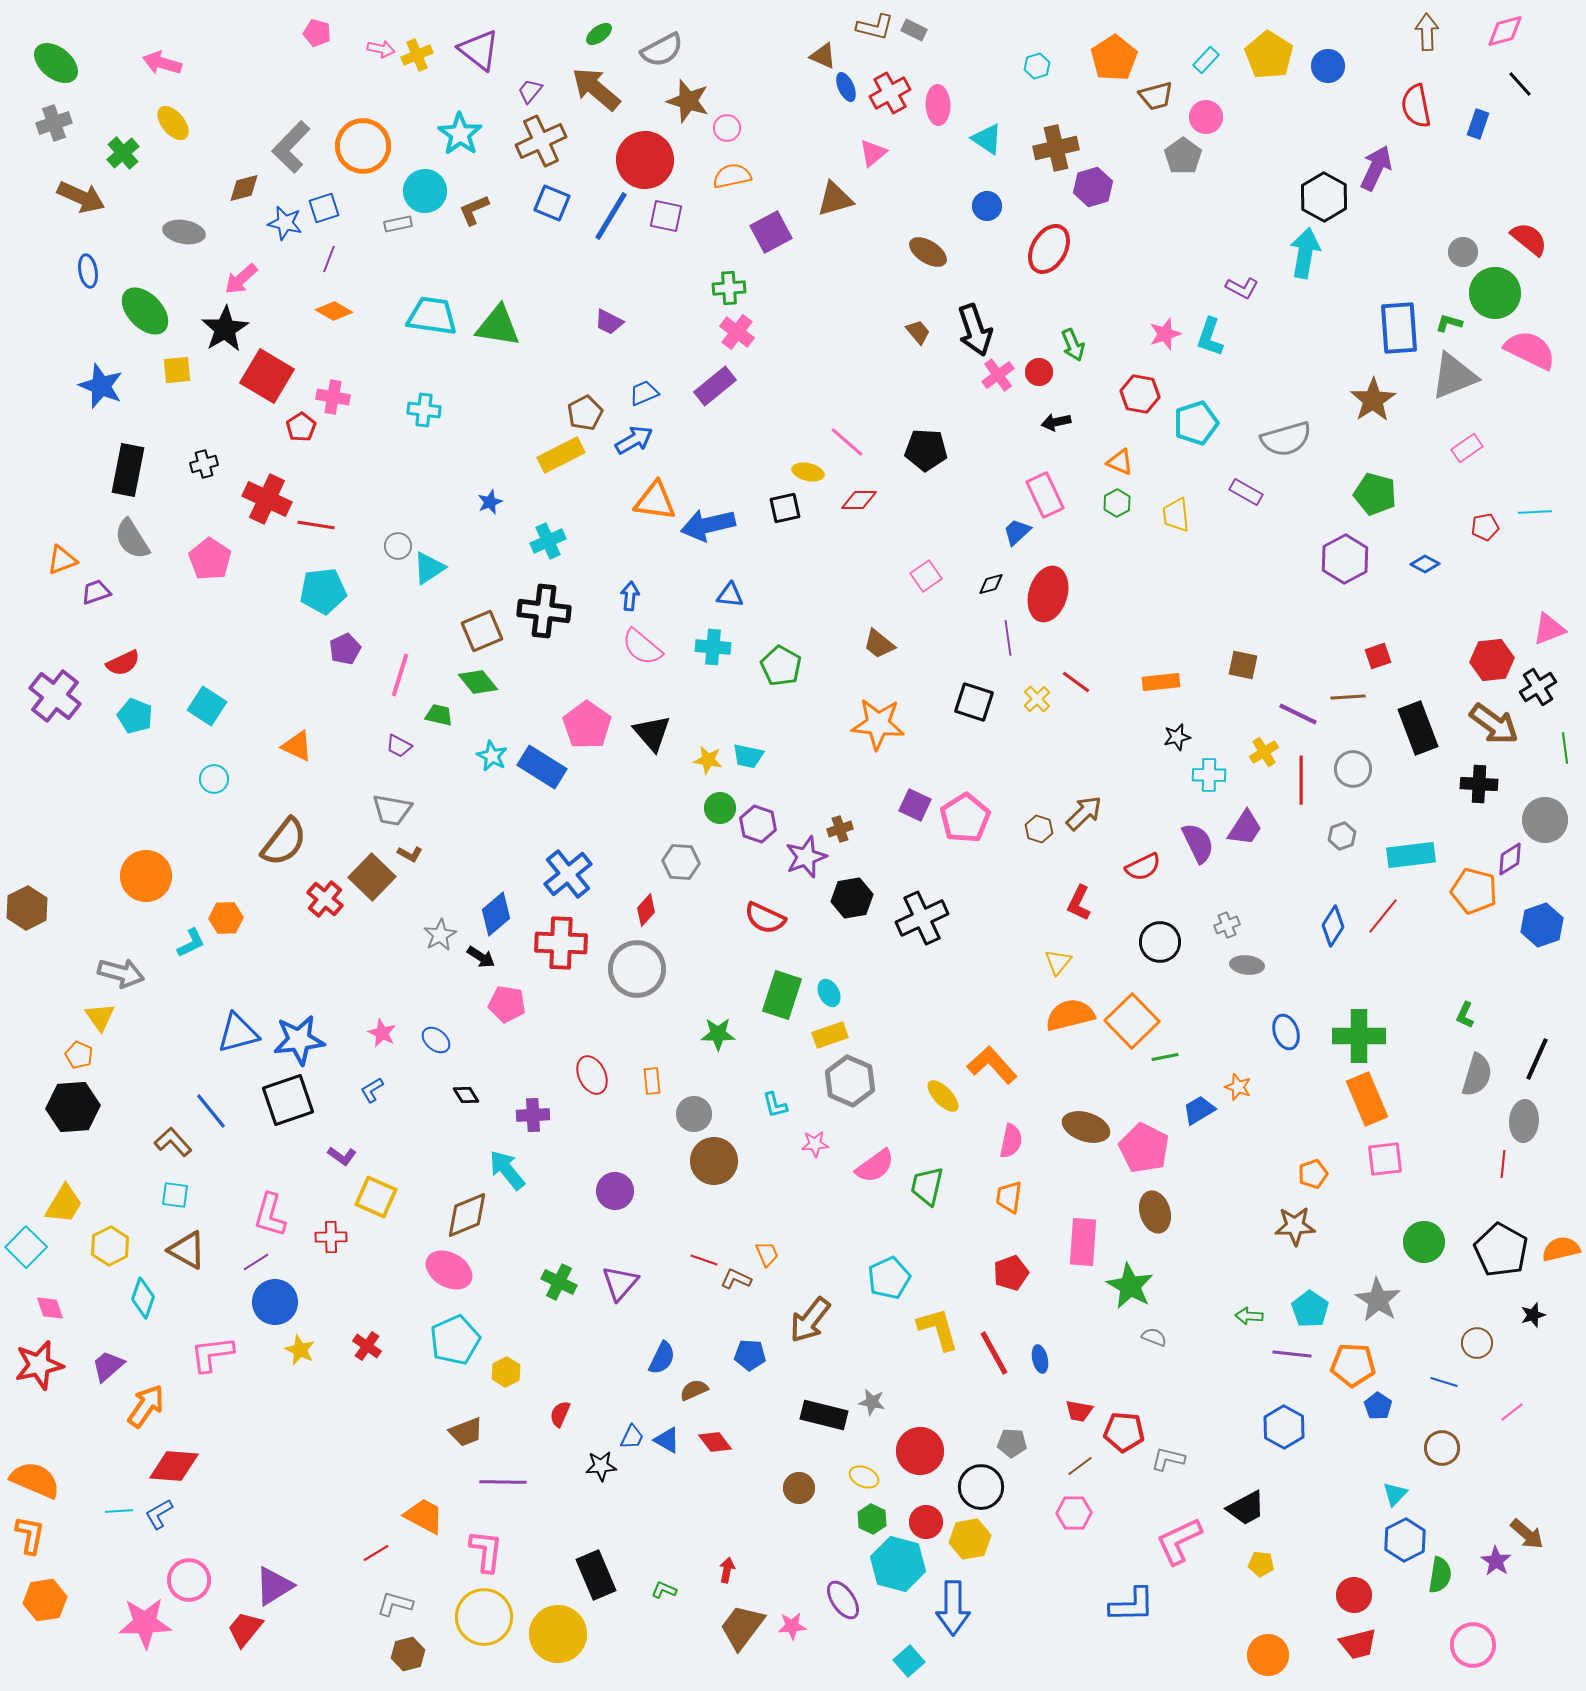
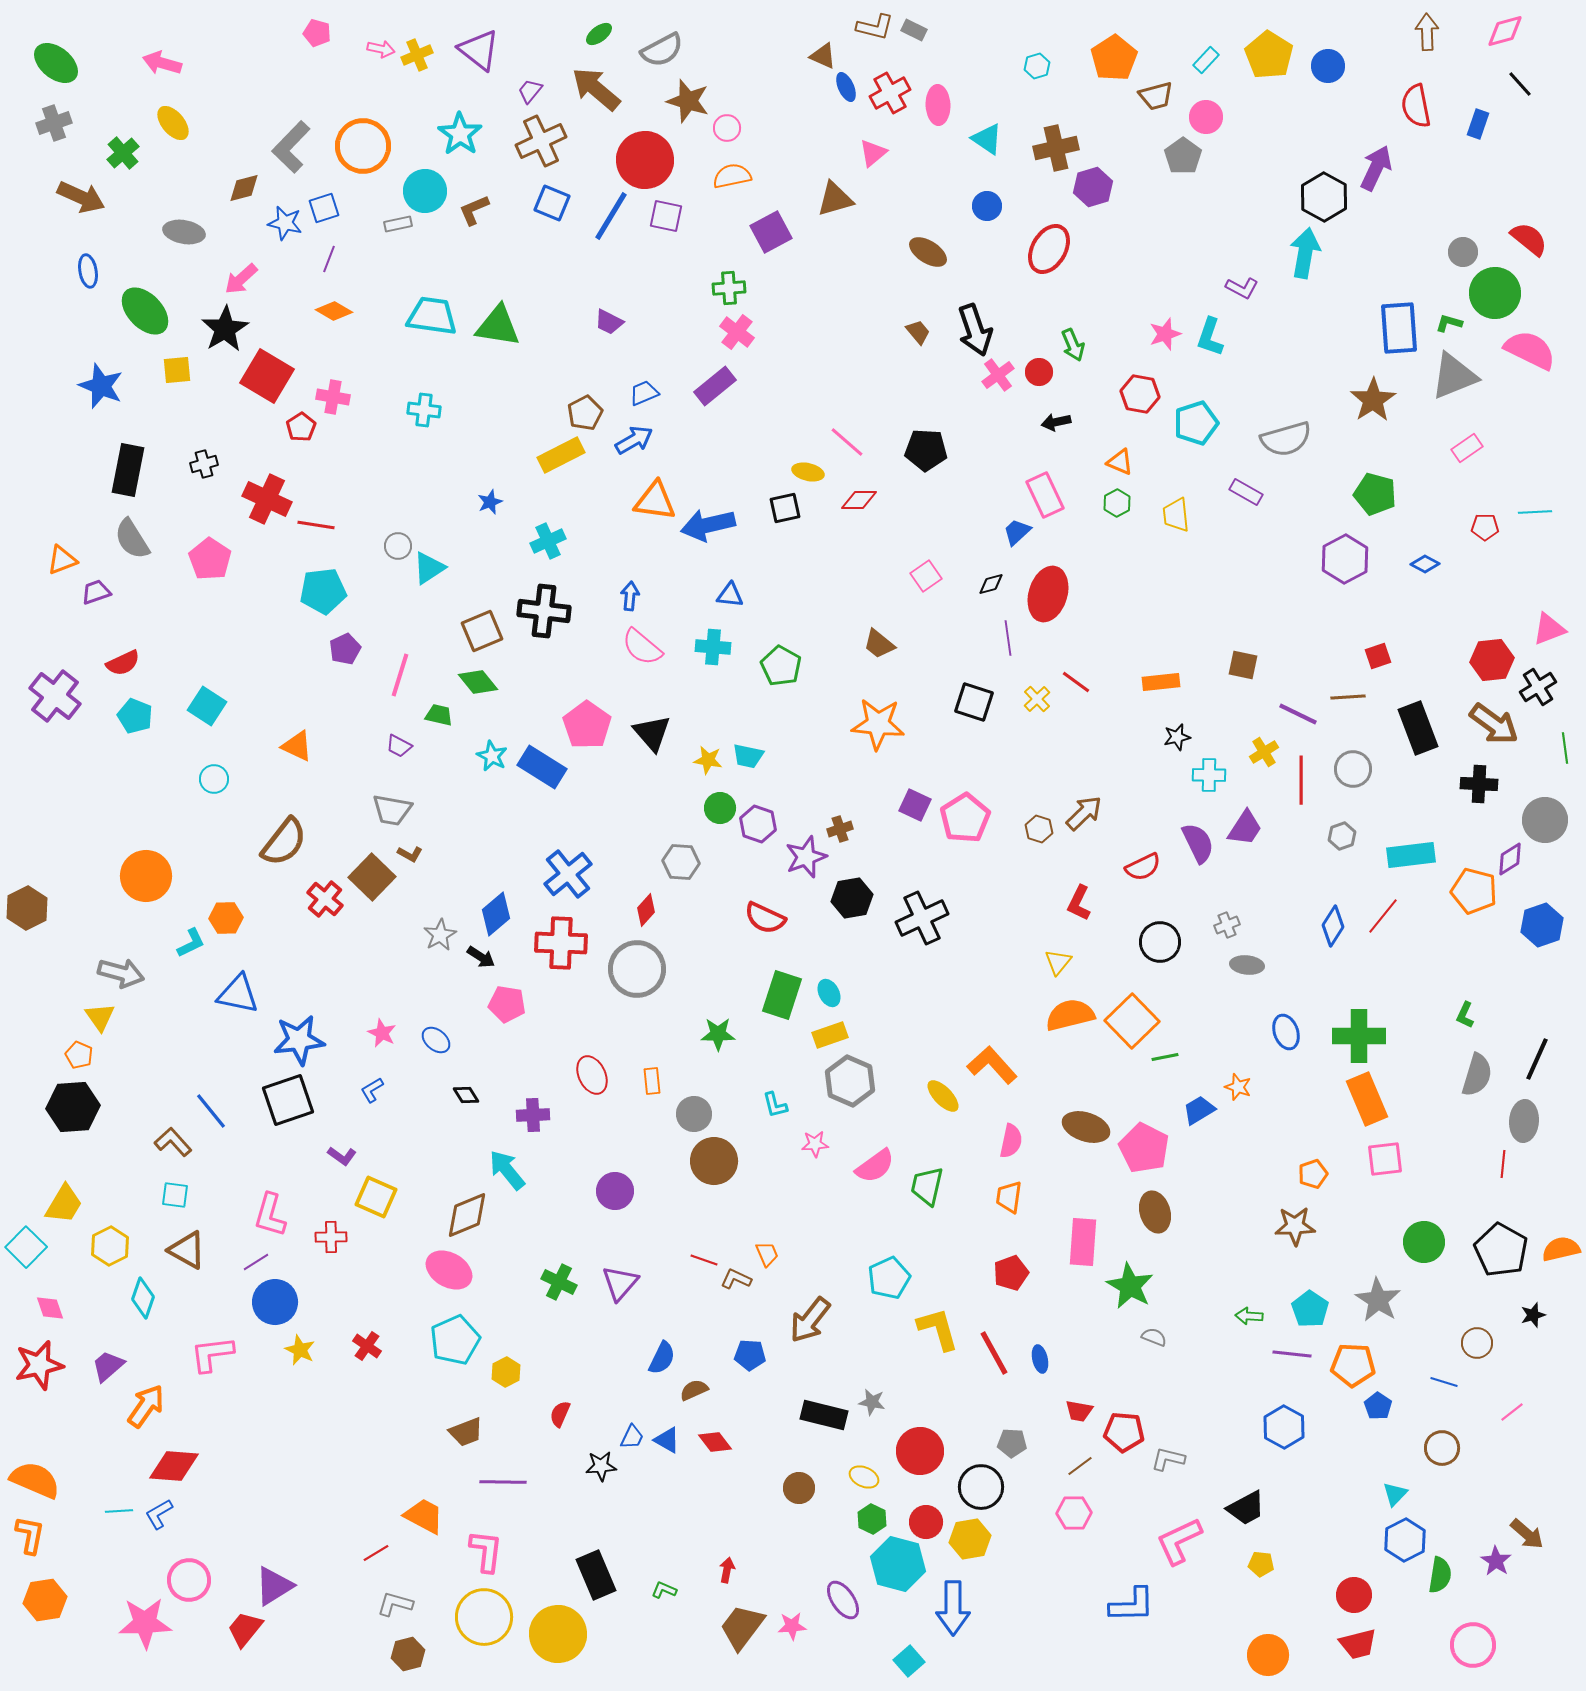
red pentagon at (1485, 527): rotated 12 degrees clockwise
blue triangle at (238, 1033): moved 39 px up; rotated 27 degrees clockwise
